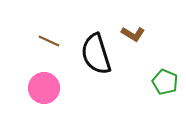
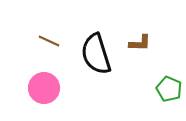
brown L-shape: moved 7 px right, 9 px down; rotated 30 degrees counterclockwise
green pentagon: moved 4 px right, 7 px down
